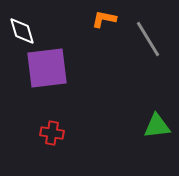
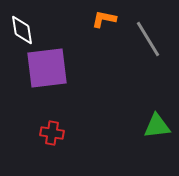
white diamond: moved 1 px up; rotated 8 degrees clockwise
